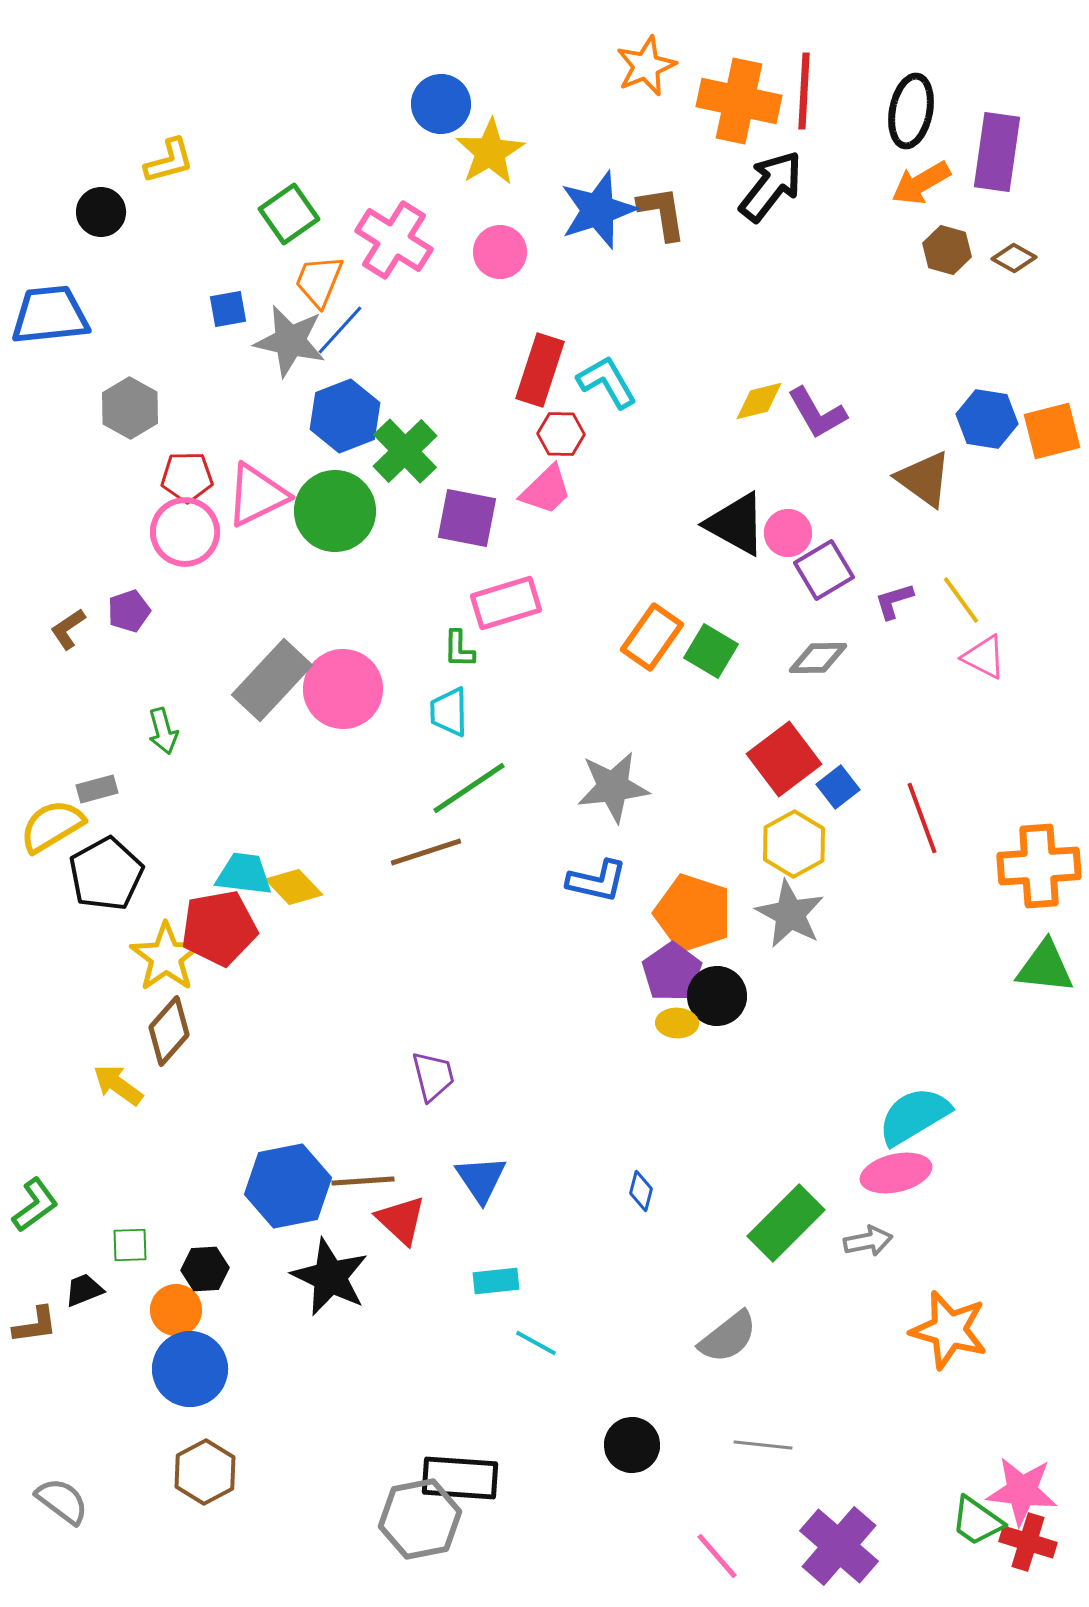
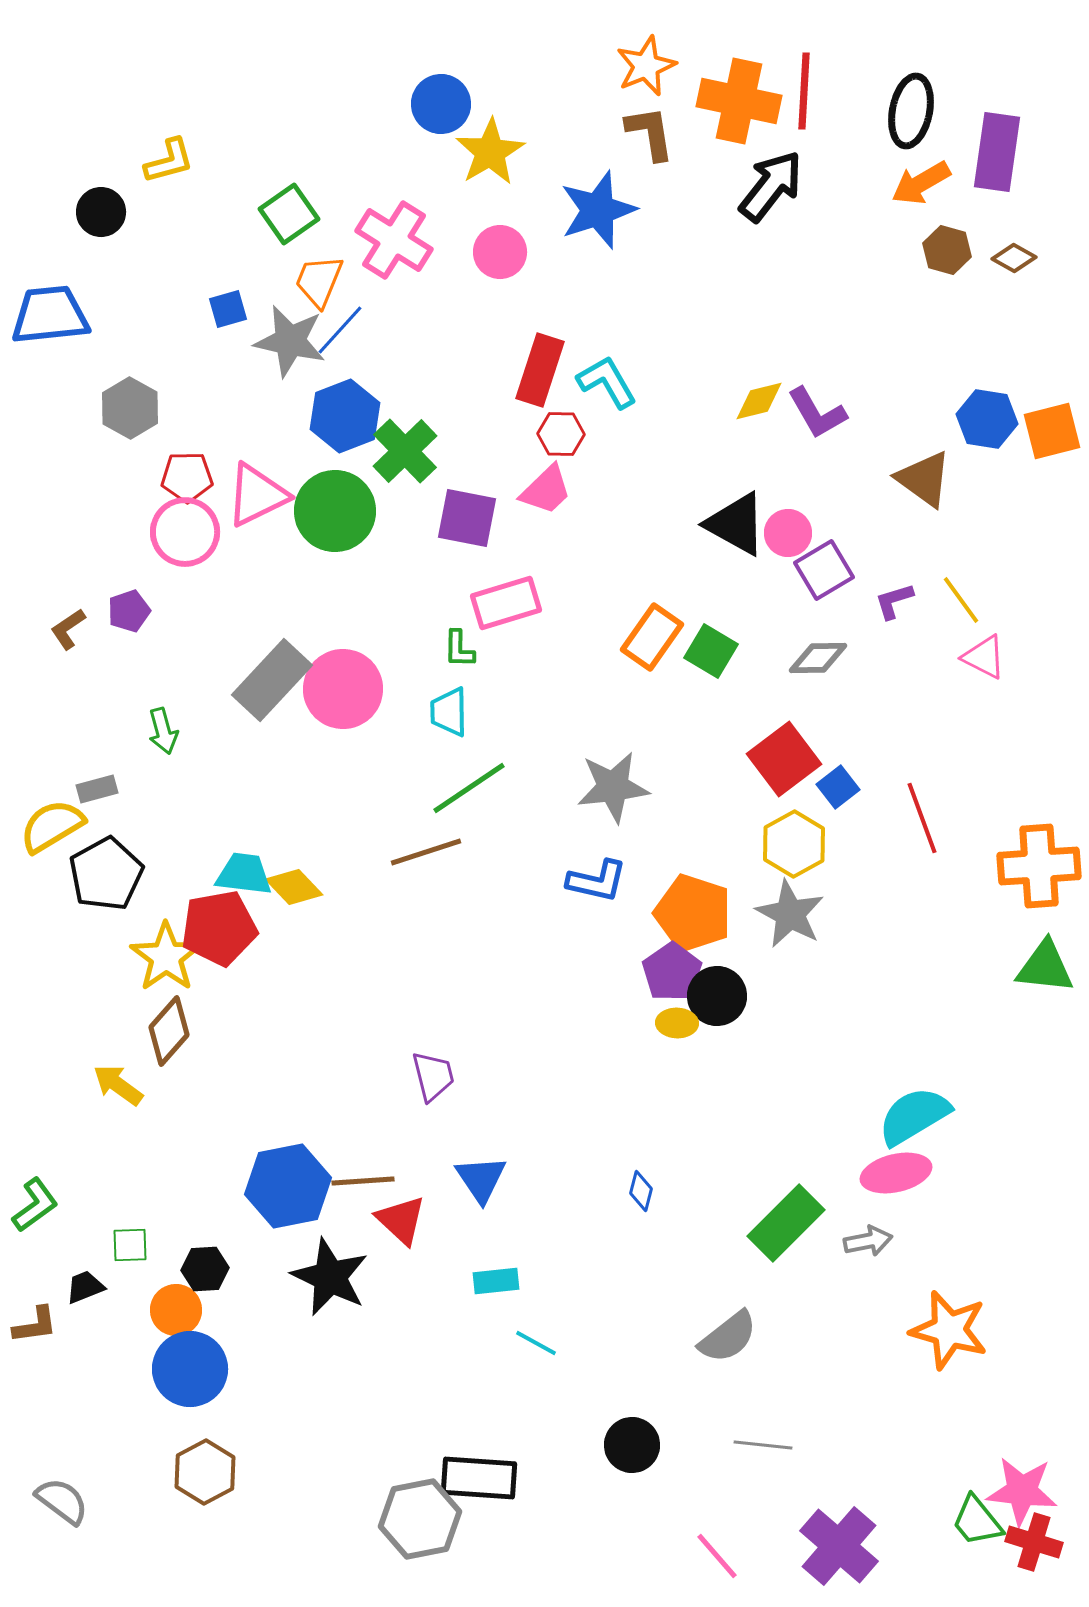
brown L-shape at (662, 213): moved 12 px left, 80 px up
blue square at (228, 309): rotated 6 degrees counterclockwise
black trapezoid at (84, 1290): moved 1 px right, 3 px up
black rectangle at (460, 1478): moved 19 px right
green trapezoid at (977, 1521): rotated 16 degrees clockwise
red cross at (1028, 1542): moved 6 px right
